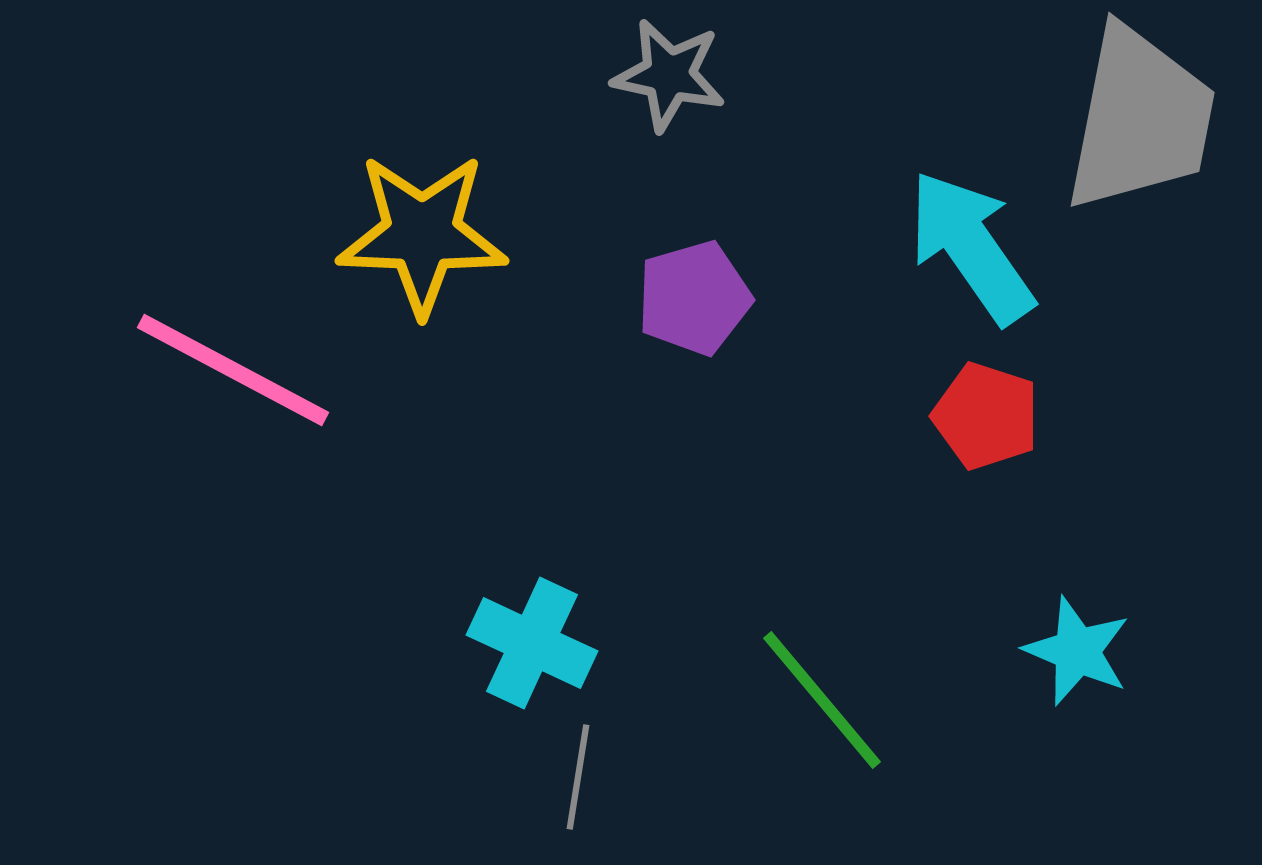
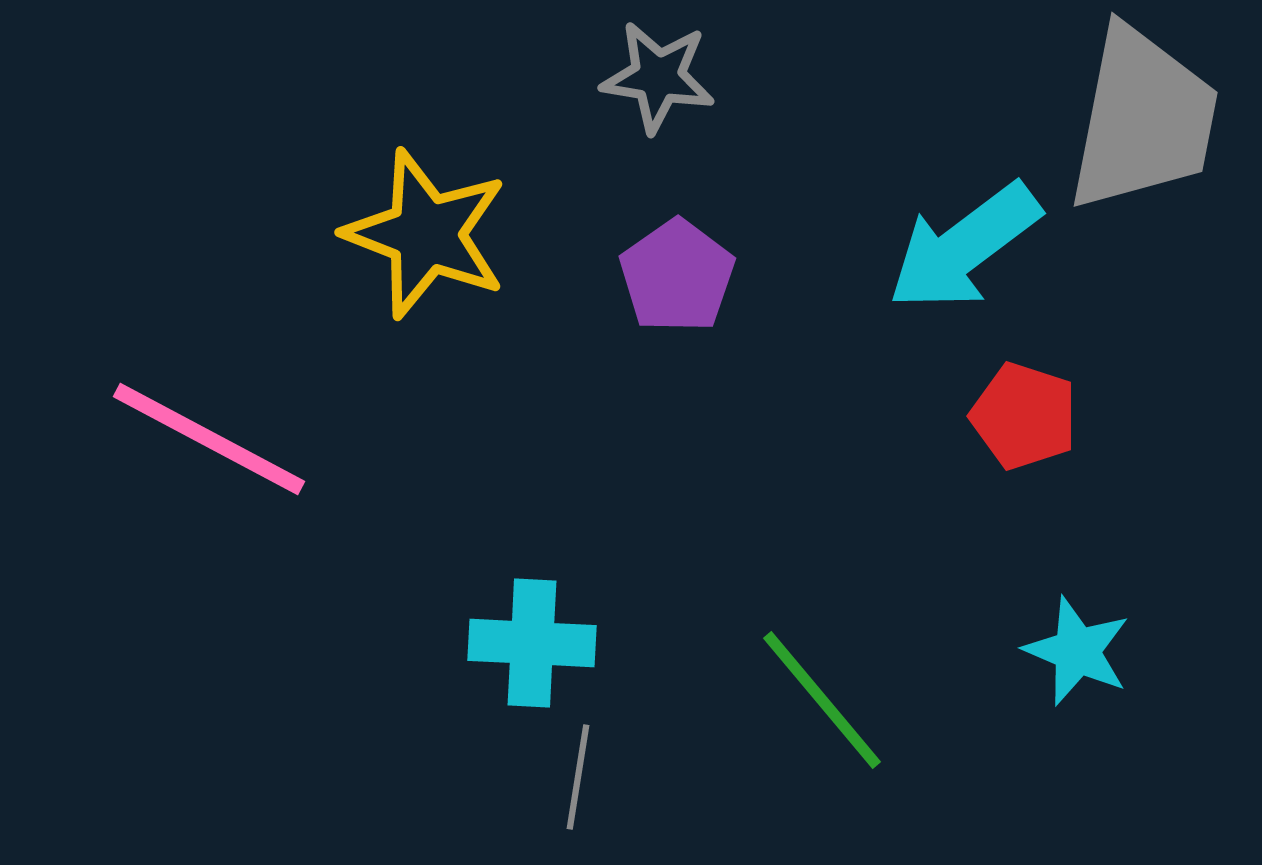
gray star: moved 11 px left, 2 px down; rotated 3 degrees counterclockwise
gray trapezoid: moved 3 px right
yellow star: moved 4 px right; rotated 19 degrees clockwise
cyan arrow: moved 7 px left; rotated 92 degrees counterclockwise
purple pentagon: moved 17 px left, 22 px up; rotated 19 degrees counterclockwise
pink line: moved 24 px left, 69 px down
red pentagon: moved 38 px right
cyan cross: rotated 22 degrees counterclockwise
